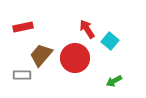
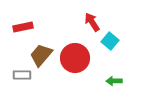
red arrow: moved 5 px right, 7 px up
green arrow: rotated 28 degrees clockwise
